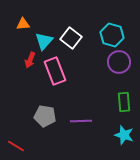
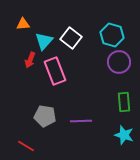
red line: moved 10 px right
